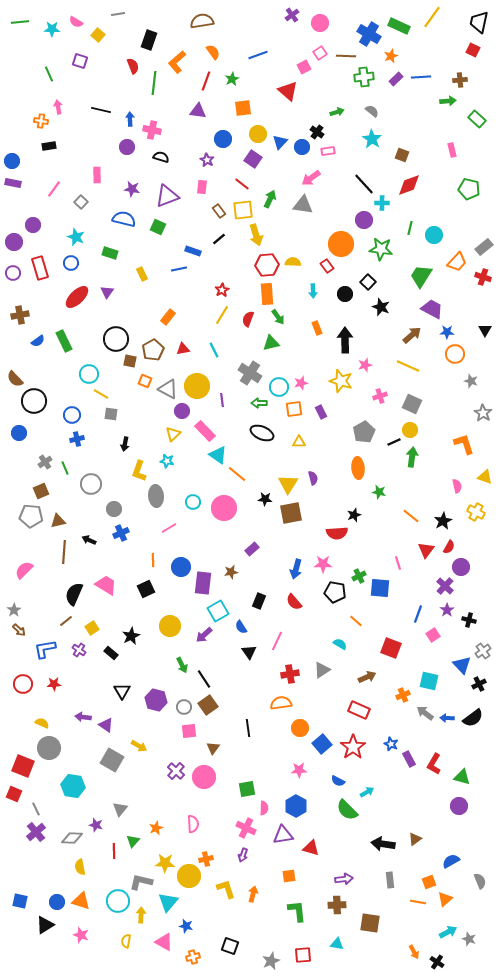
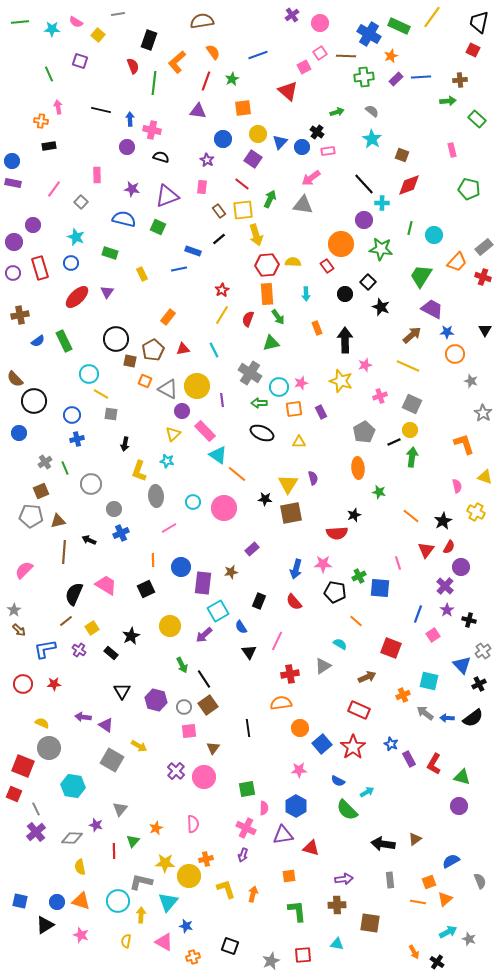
cyan arrow at (313, 291): moved 7 px left, 3 px down
gray triangle at (322, 670): moved 1 px right, 4 px up
